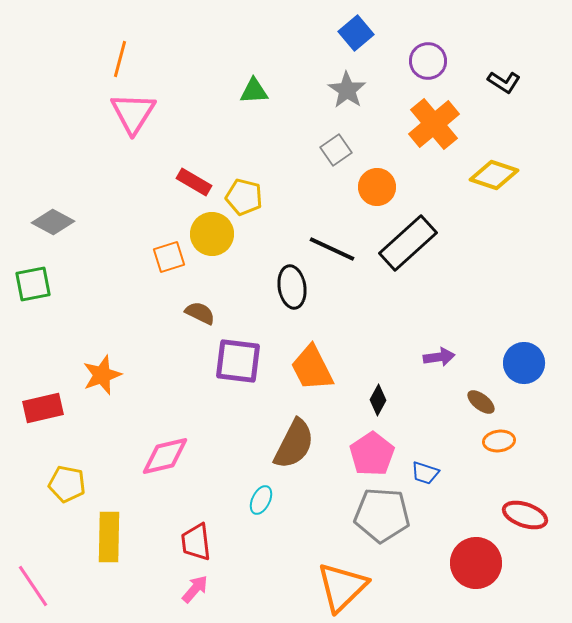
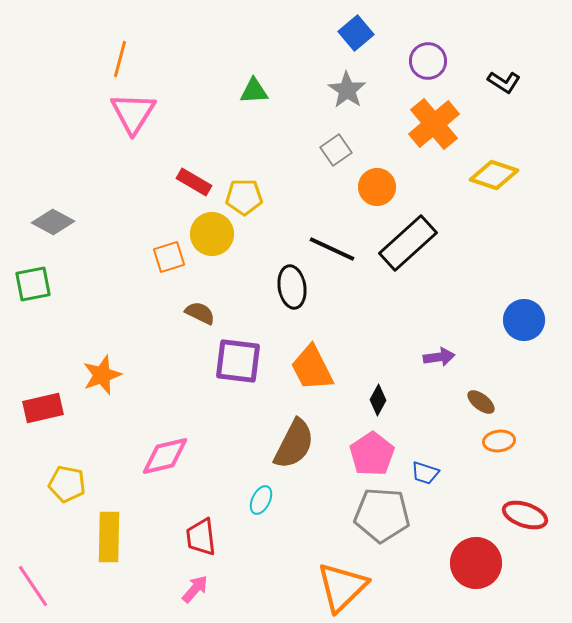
yellow pentagon at (244, 197): rotated 15 degrees counterclockwise
blue circle at (524, 363): moved 43 px up
red trapezoid at (196, 542): moved 5 px right, 5 px up
